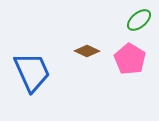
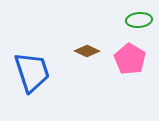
green ellipse: rotated 35 degrees clockwise
blue trapezoid: rotated 6 degrees clockwise
